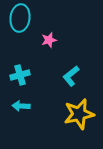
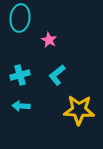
pink star: rotated 28 degrees counterclockwise
cyan L-shape: moved 14 px left, 1 px up
yellow star: moved 4 px up; rotated 16 degrees clockwise
